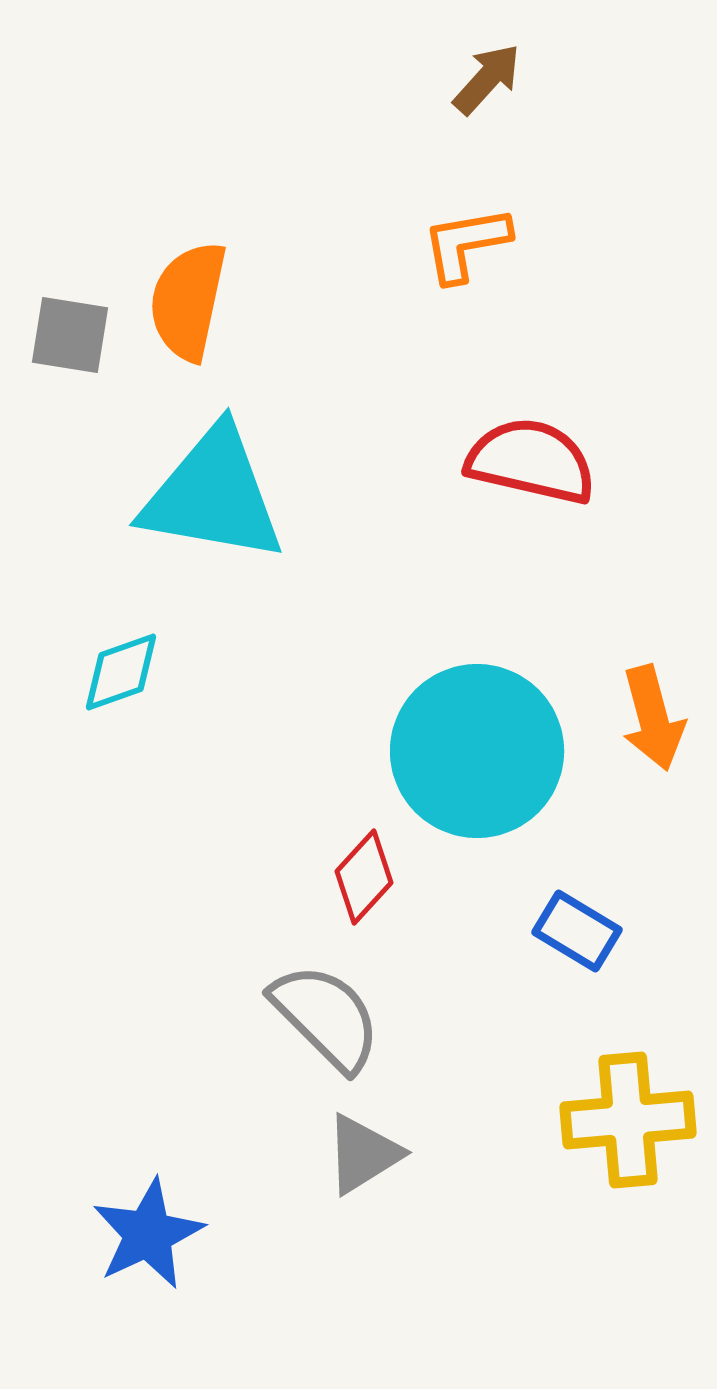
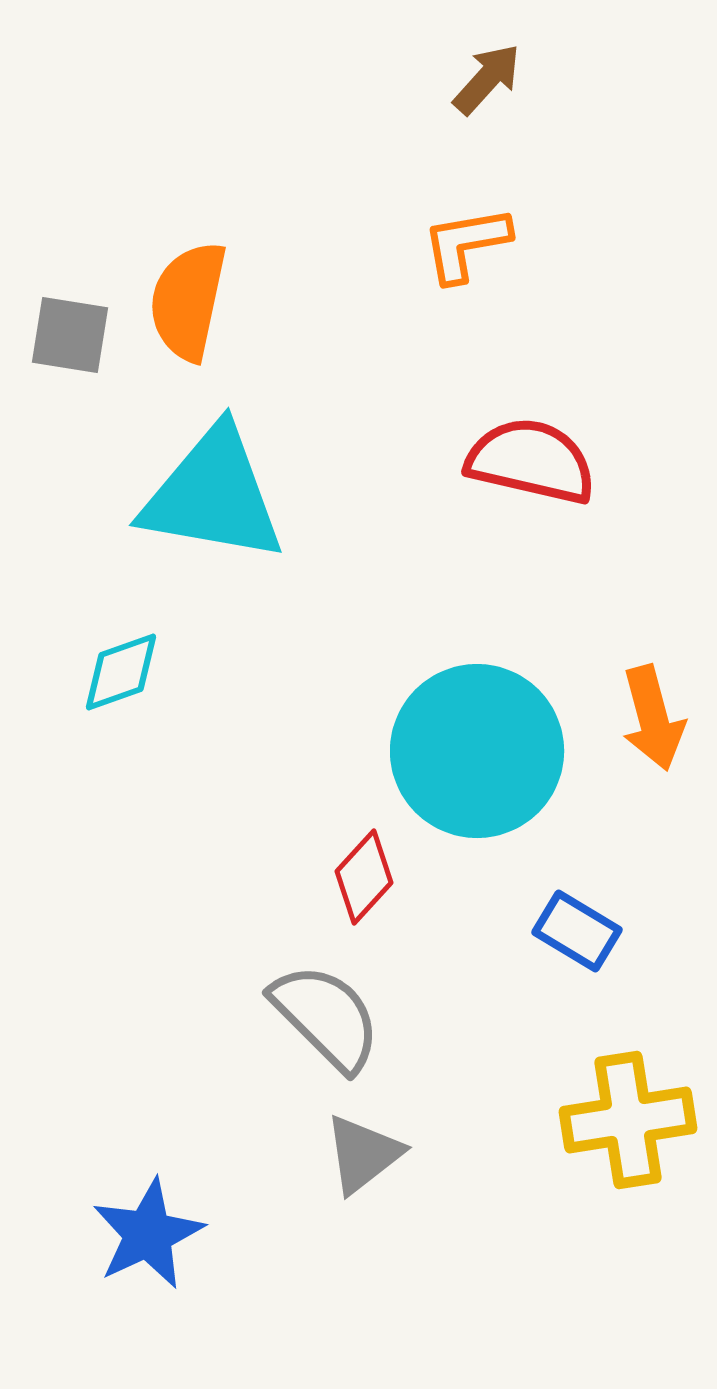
yellow cross: rotated 4 degrees counterclockwise
gray triangle: rotated 6 degrees counterclockwise
